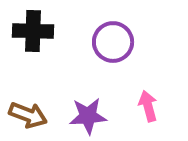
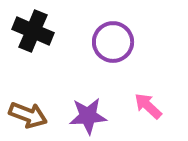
black cross: rotated 21 degrees clockwise
pink arrow: rotated 32 degrees counterclockwise
